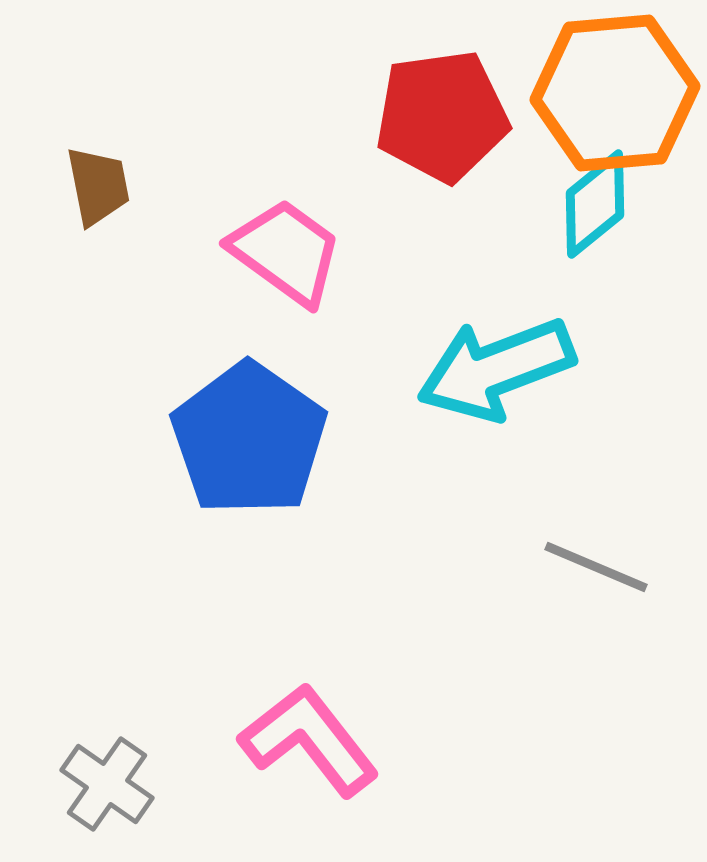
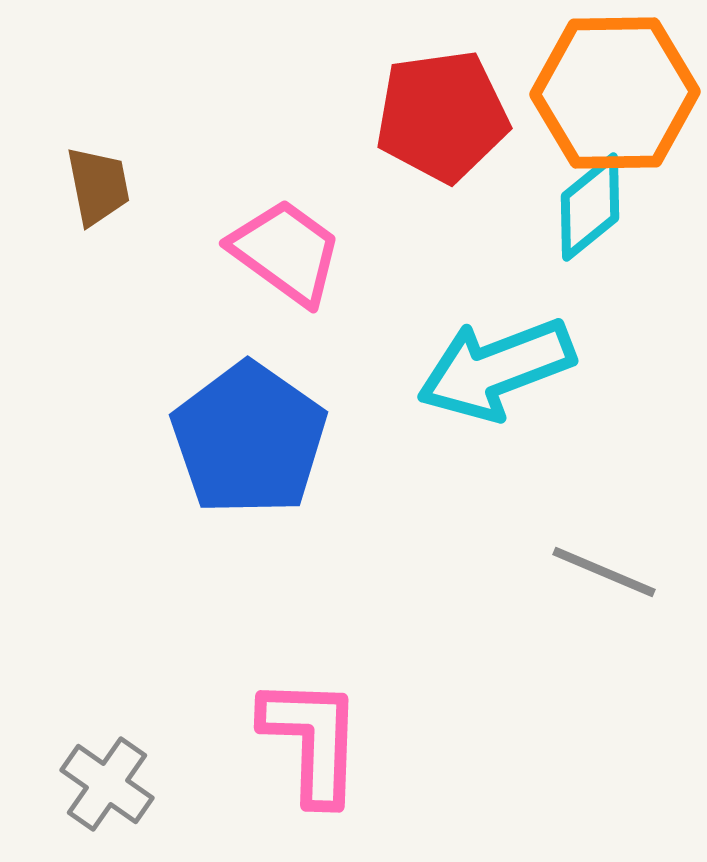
orange hexagon: rotated 4 degrees clockwise
cyan diamond: moved 5 px left, 3 px down
gray line: moved 8 px right, 5 px down
pink L-shape: moved 3 px right; rotated 40 degrees clockwise
